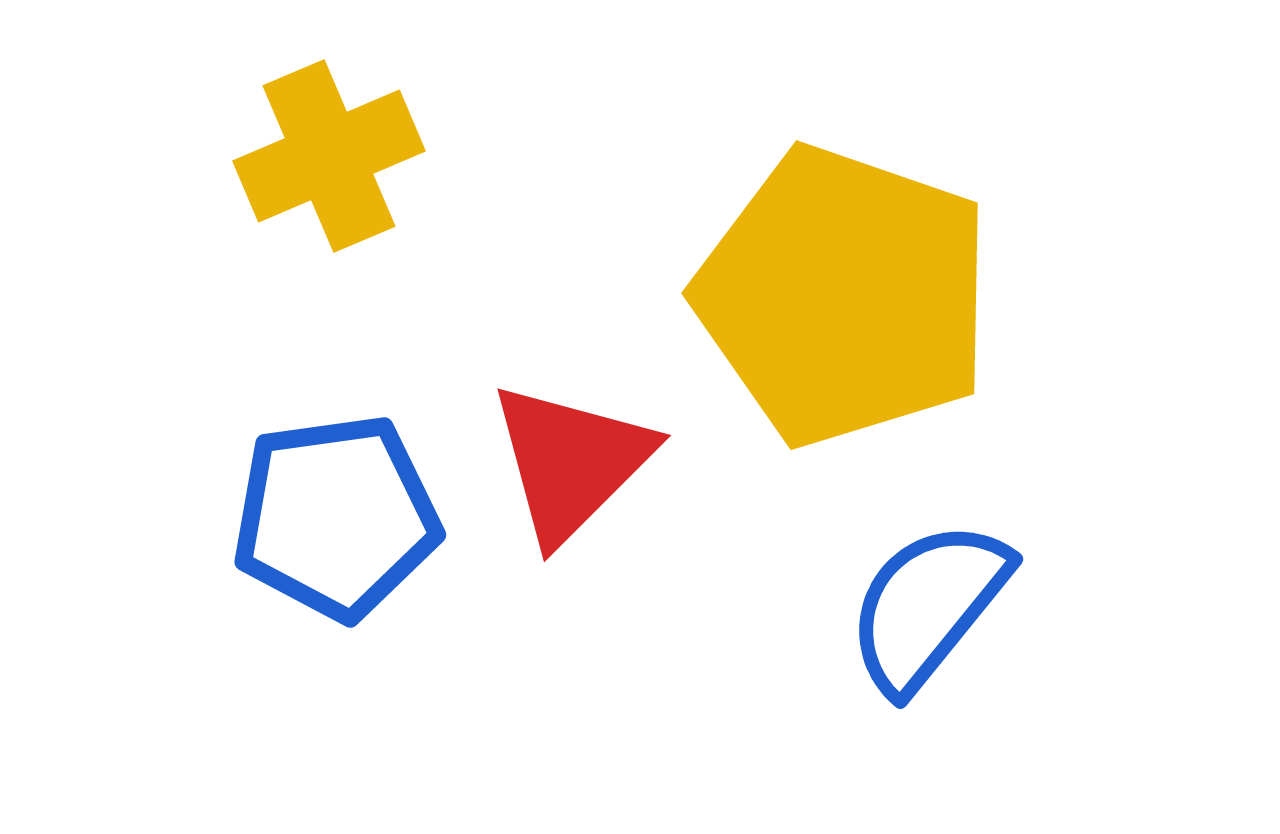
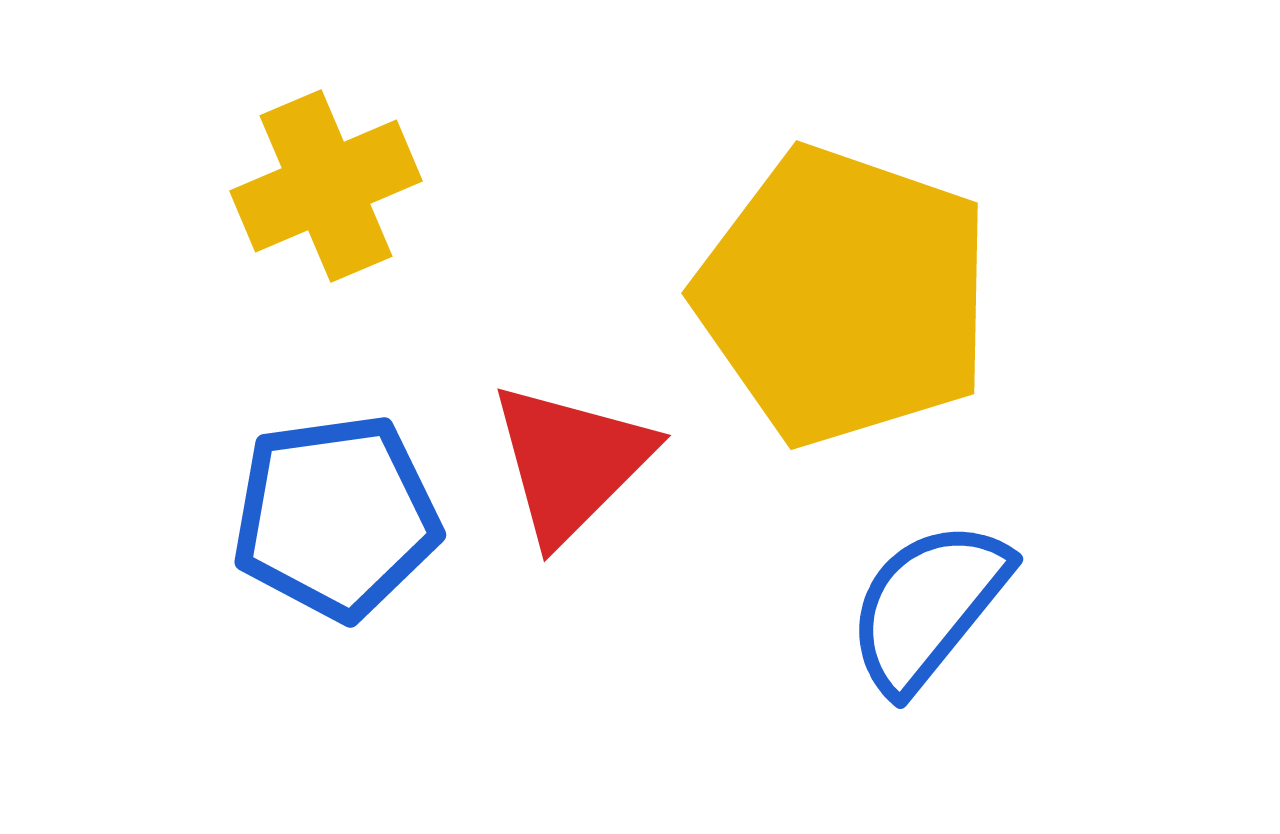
yellow cross: moved 3 px left, 30 px down
